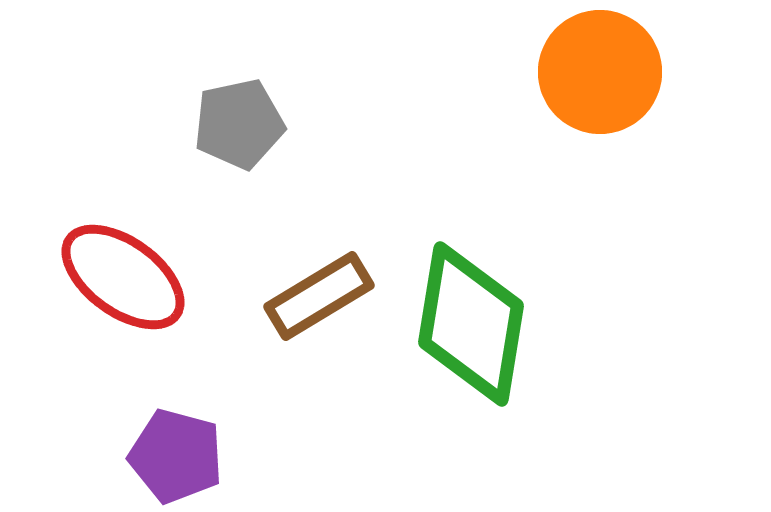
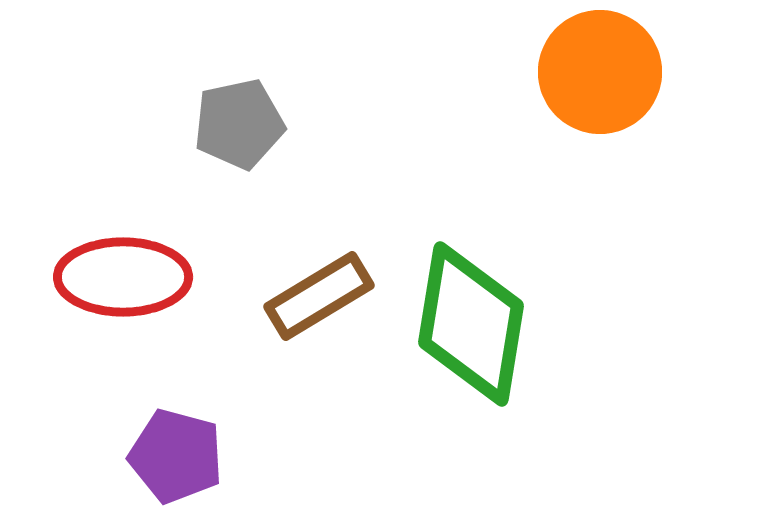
red ellipse: rotated 36 degrees counterclockwise
